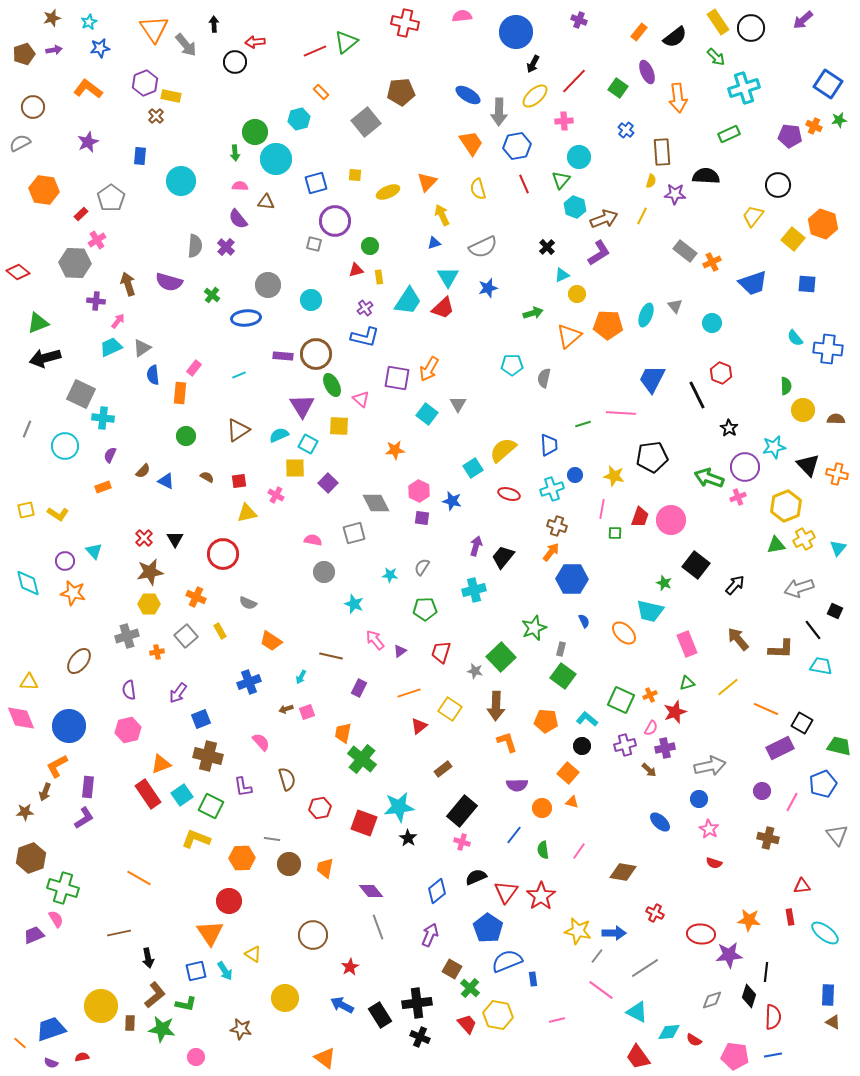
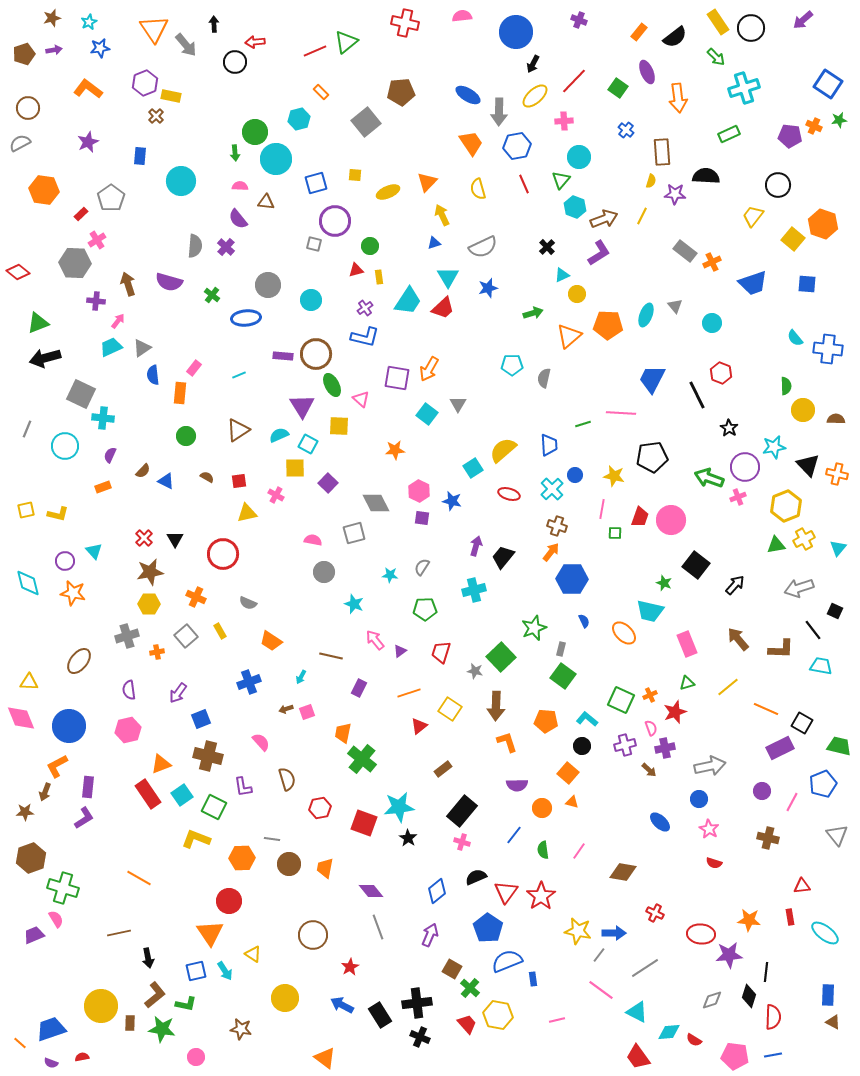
brown circle at (33, 107): moved 5 px left, 1 px down
cyan cross at (552, 489): rotated 25 degrees counterclockwise
yellow L-shape at (58, 514): rotated 20 degrees counterclockwise
pink semicircle at (651, 728): rotated 49 degrees counterclockwise
green square at (211, 806): moved 3 px right, 1 px down
gray line at (597, 956): moved 2 px right, 1 px up
